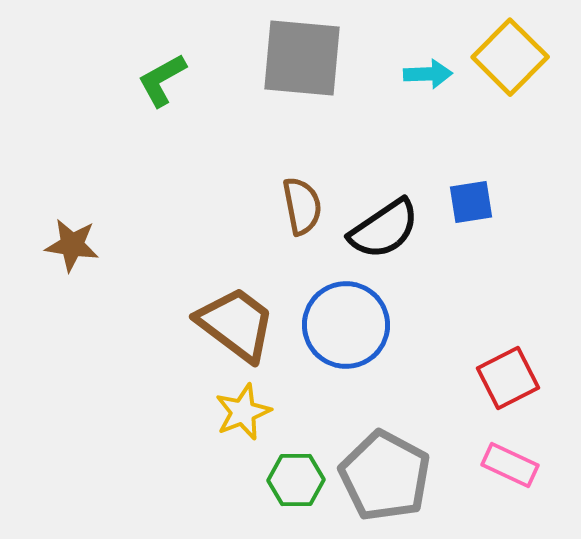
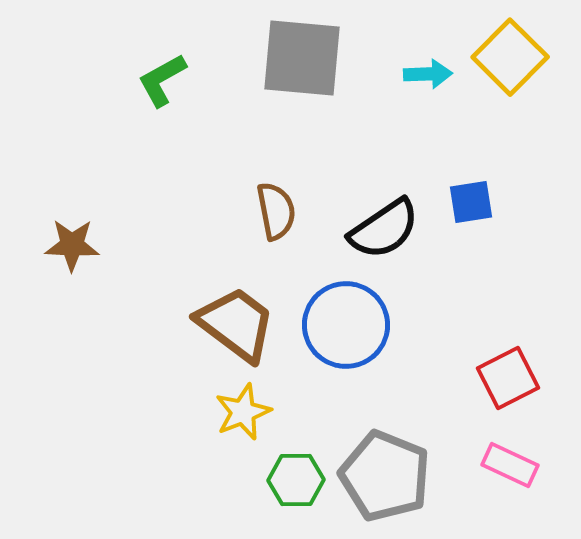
brown semicircle: moved 26 px left, 5 px down
brown star: rotated 6 degrees counterclockwise
gray pentagon: rotated 6 degrees counterclockwise
